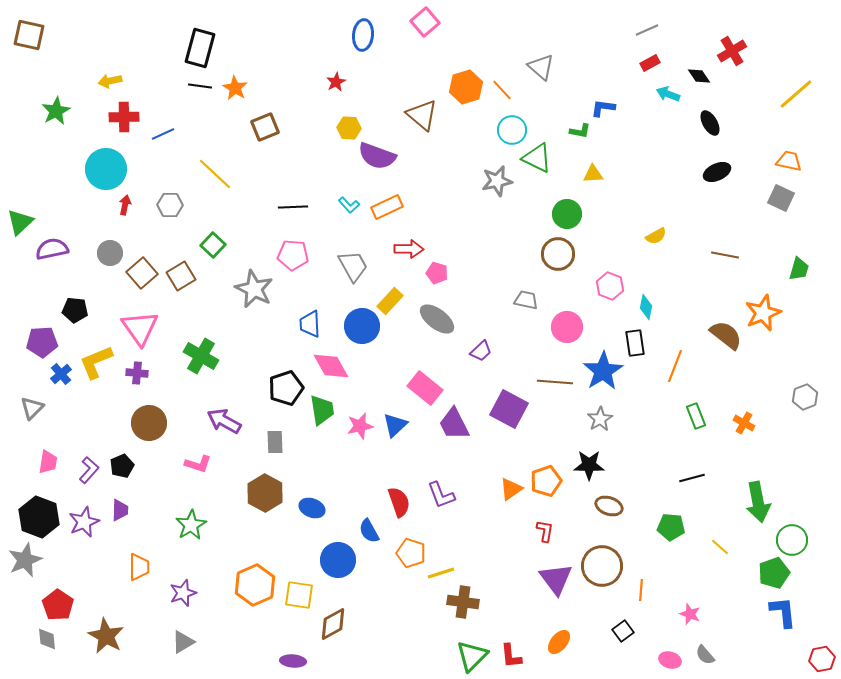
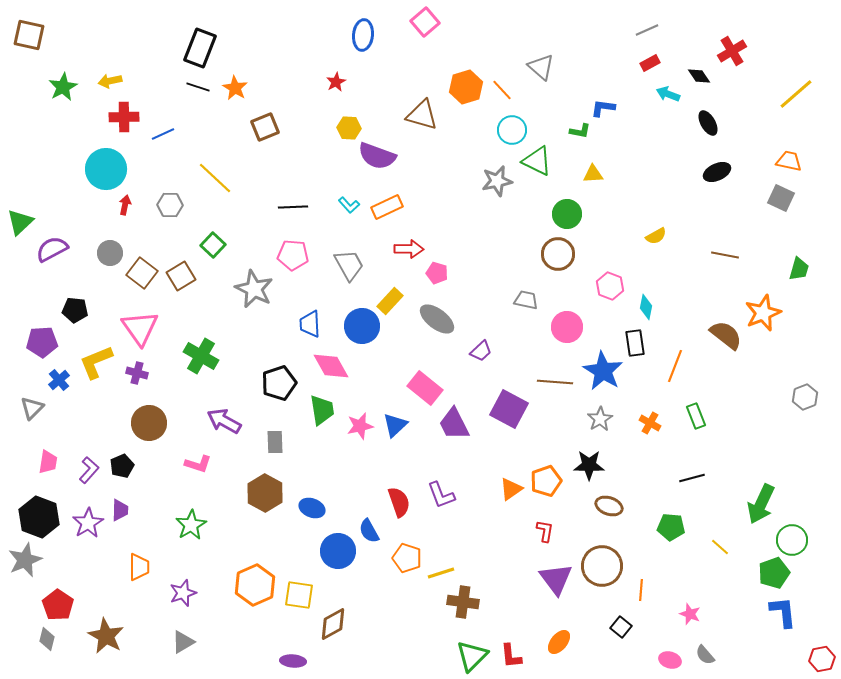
black rectangle at (200, 48): rotated 6 degrees clockwise
black line at (200, 86): moved 2 px left, 1 px down; rotated 10 degrees clockwise
green star at (56, 111): moved 7 px right, 24 px up
brown triangle at (422, 115): rotated 24 degrees counterclockwise
black ellipse at (710, 123): moved 2 px left
green triangle at (537, 158): moved 3 px down
yellow line at (215, 174): moved 4 px down
purple semicircle at (52, 249): rotated 16 degrees counterclockwise
gray trapezoid at (353, 266): moved 4 px left, 1 px up
brown square at (142, 273): rotated 12 degrees counterclockwise
blue star at (603, 371): rotated 9 degrees counterclockwise
purple cross at (137, 373): rotated 10 degrees clockwise
blue cross at (61, 374): moved 2 px left, 6 px down
black pentagon at (286, 388): moved 7 px left, 5 px up
orange cross at (744, 423): moved 94 px left
green arrow at (758, 502): moved 3 px right, 2 px down; rotated 36 degrees clockwise
purple star at (84, 522): moved 4 px right, 1 px down; rotated 8 degrees counterclockwise
orange pentagon at (411, 553): moved 4 px left, 5 px down
blue circle at (338, 560): moved 9 px up
black square at (623, 631): moved 2 px left, 4 px up; rotated 15 degrees counterclockwise
gray diamond at (47, 639): rotated 20 degrees clockwise
